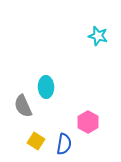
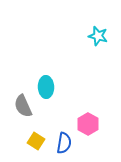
pink hexagon: moved 2 px down
blue semicircle: moved 1 px up
